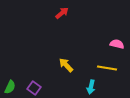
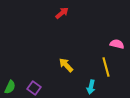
yellow line: moved 1 px left, 1 px up; rotated 66 degrees clockwise
